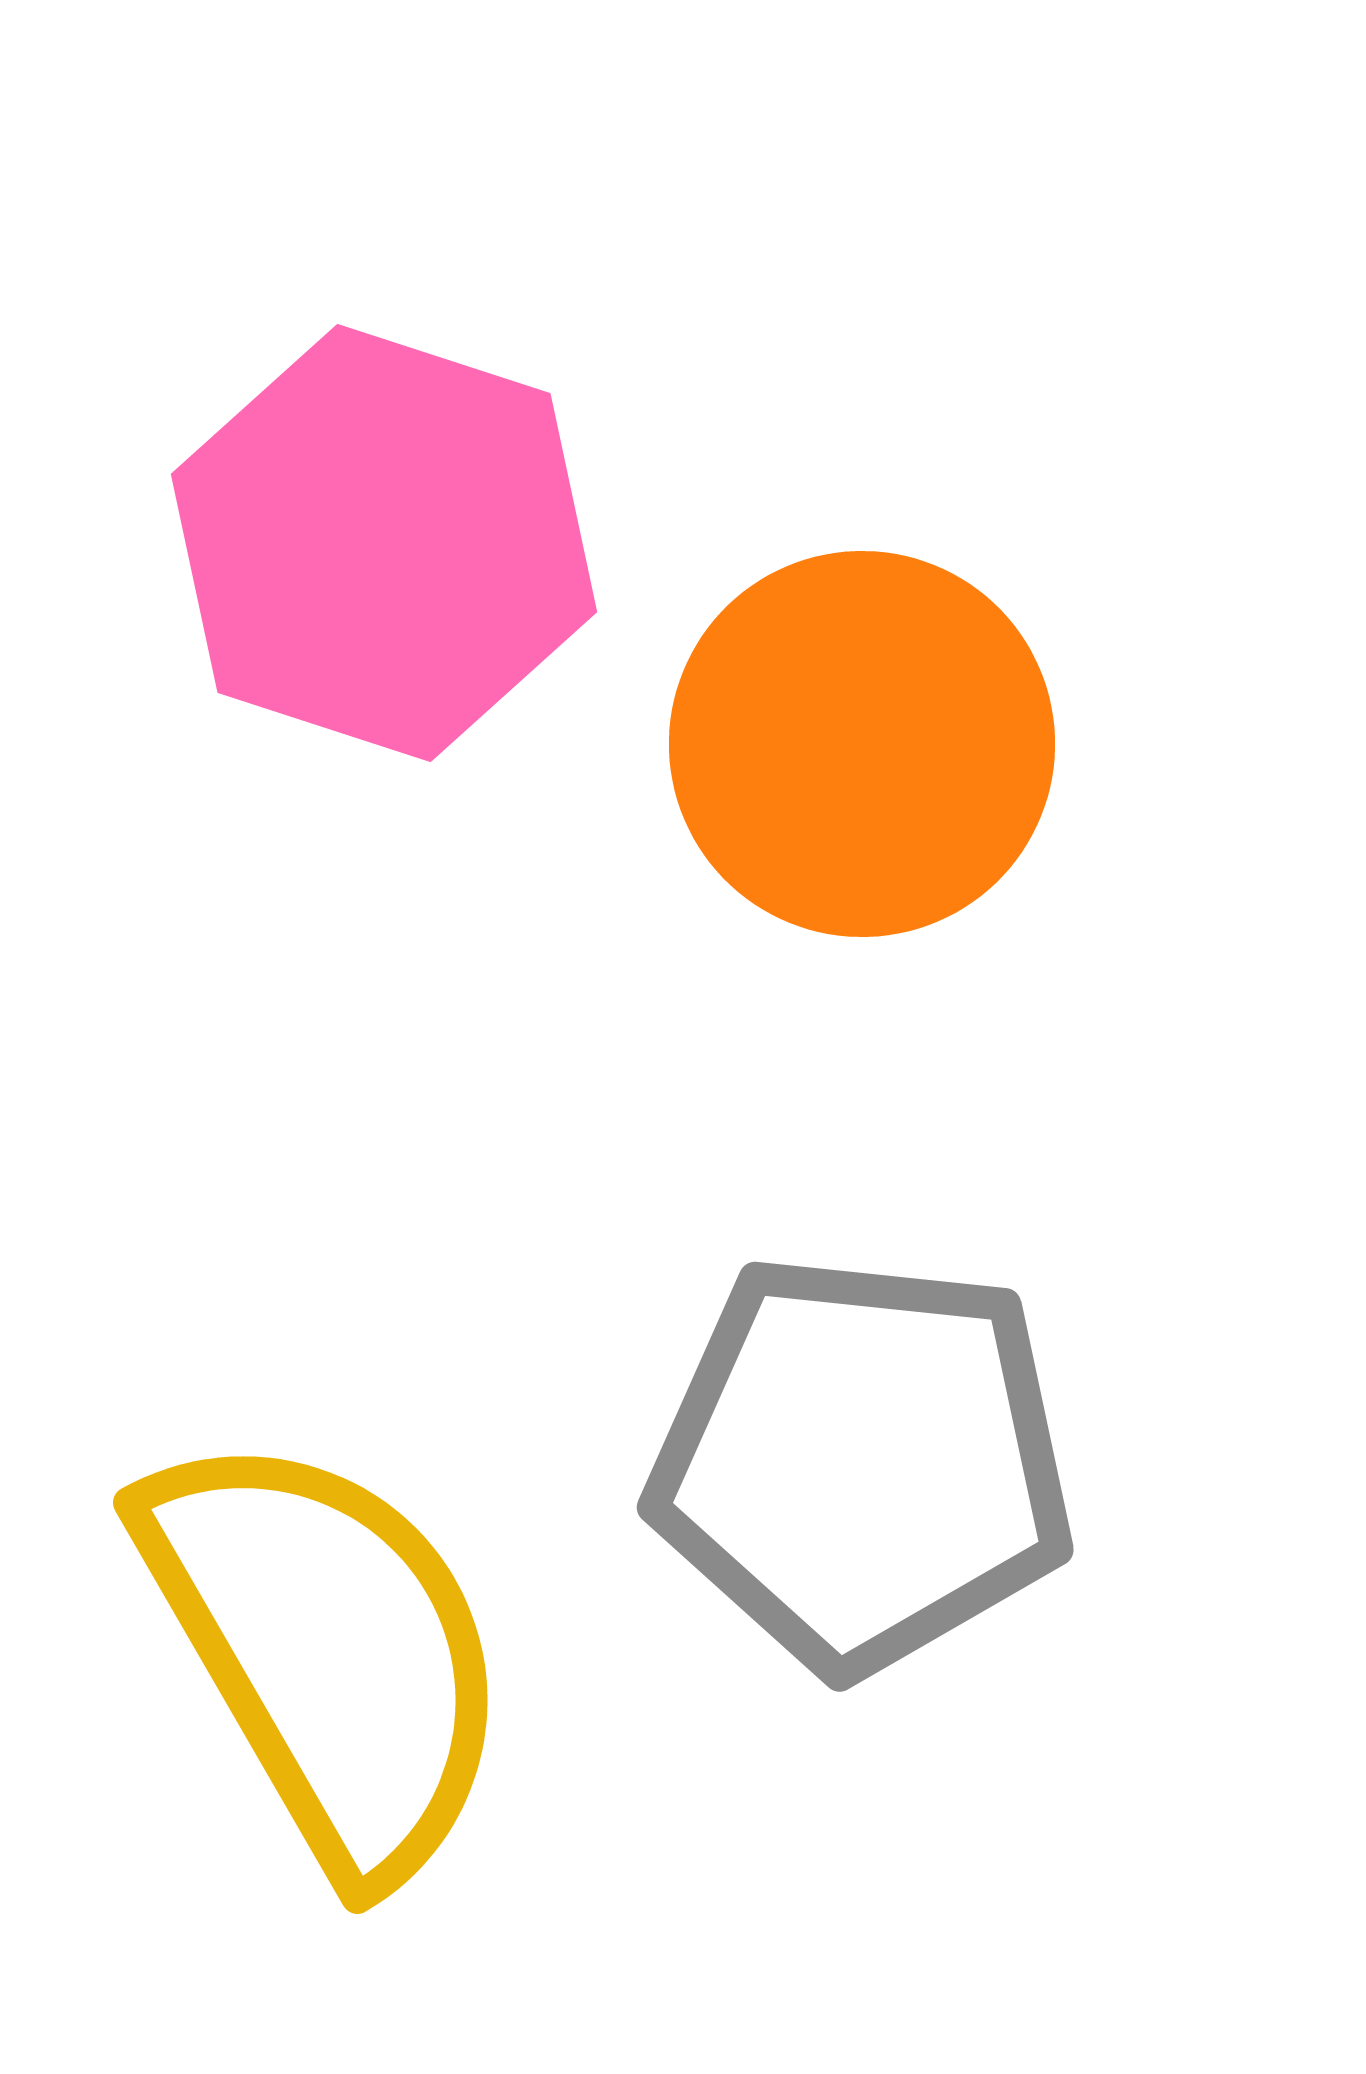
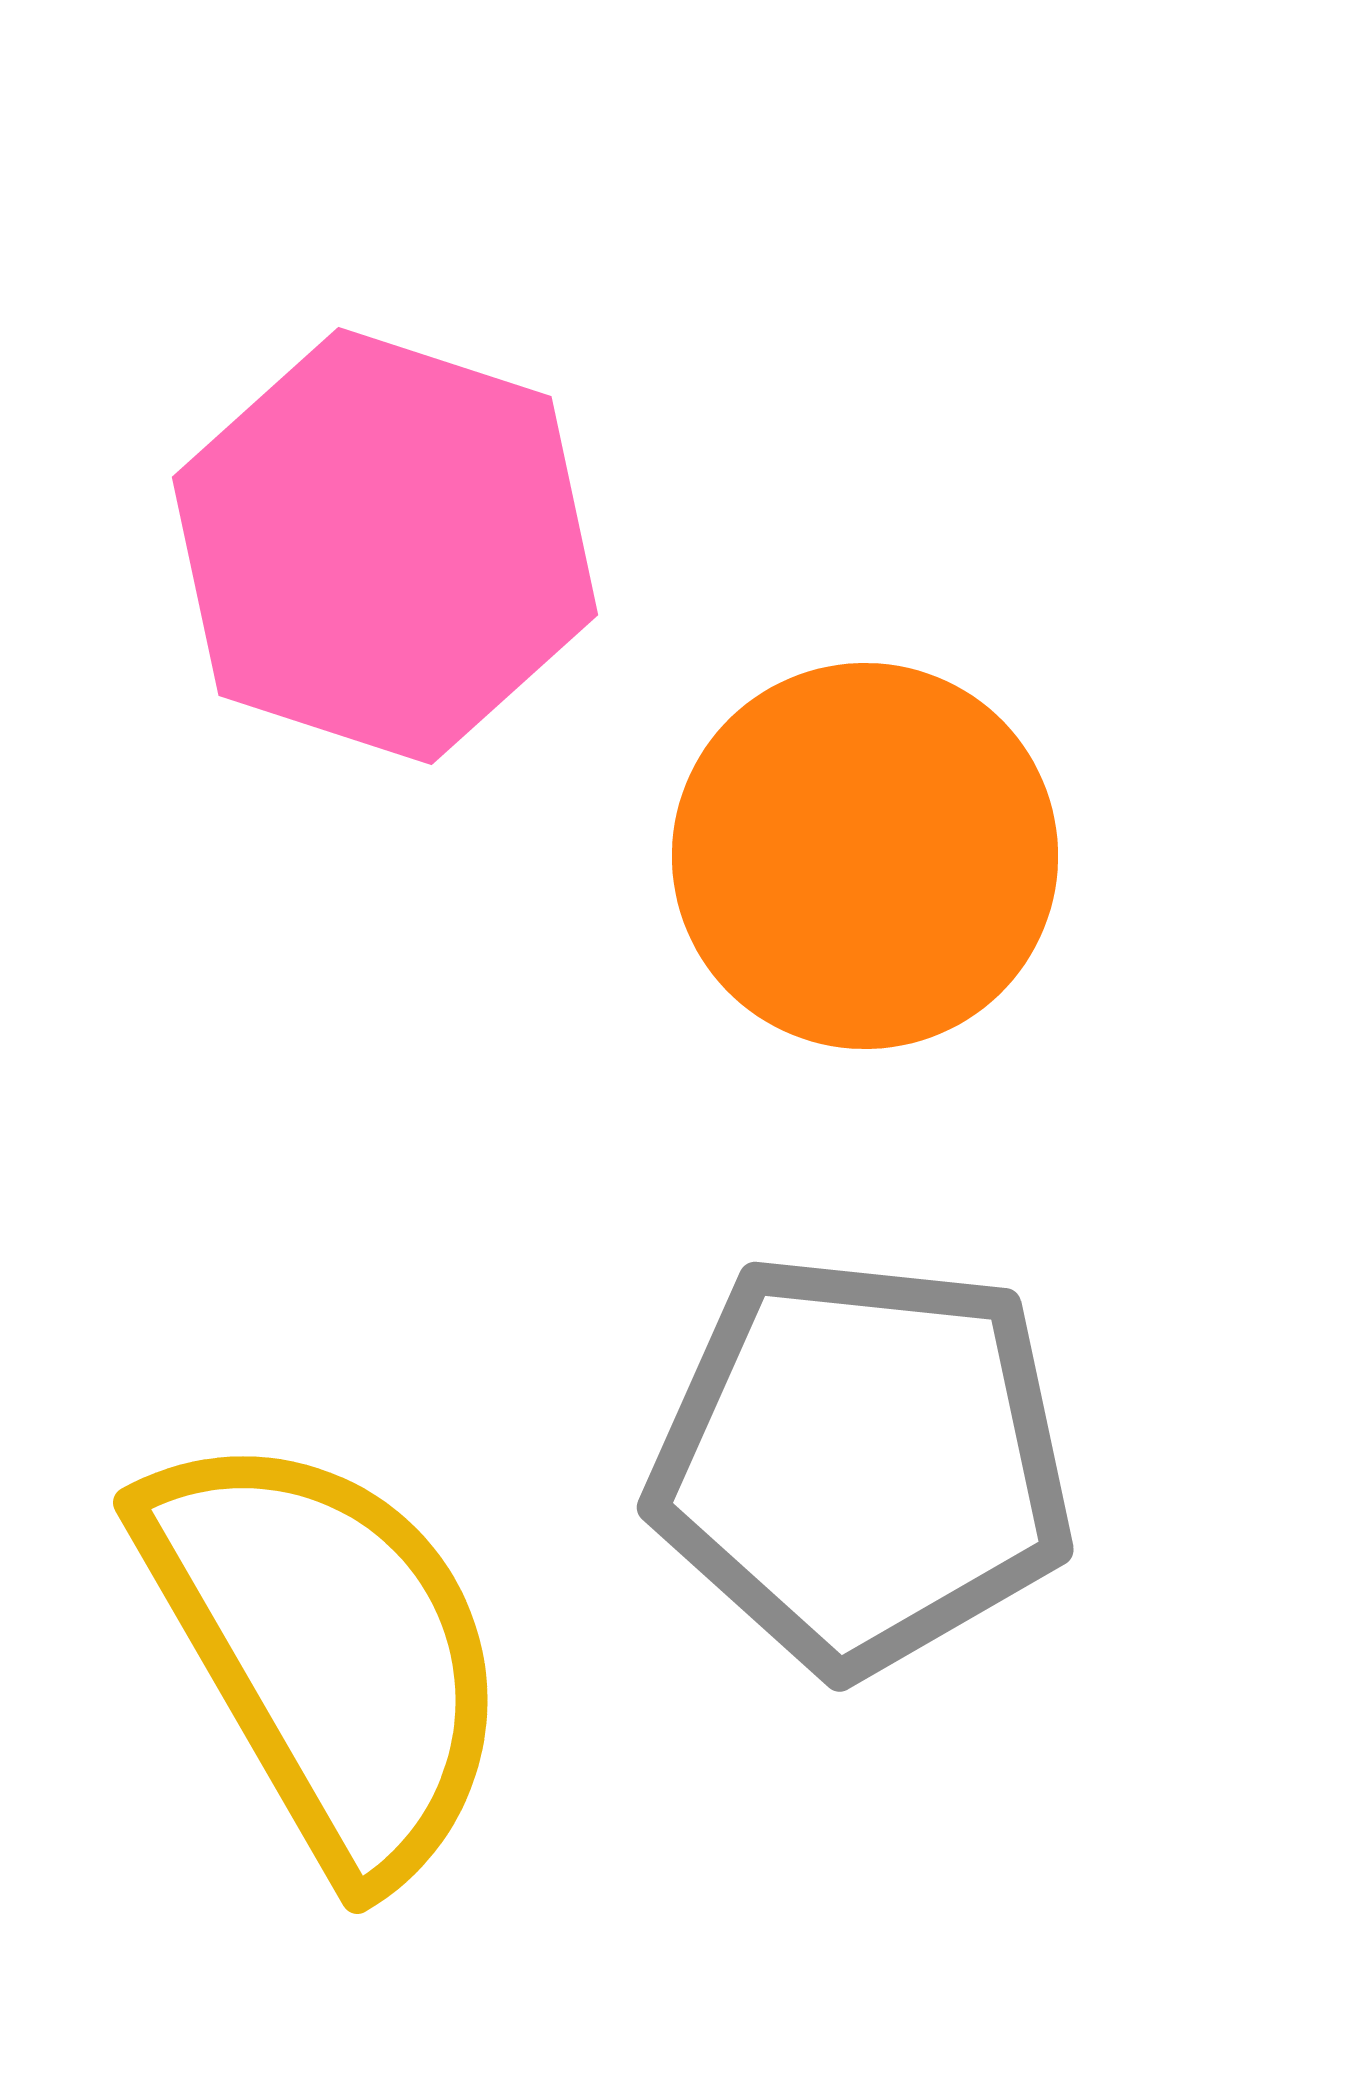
pink hexagon: moved 1 px right, 3 px down
orange circle: moved 3 px right, 112 px down
